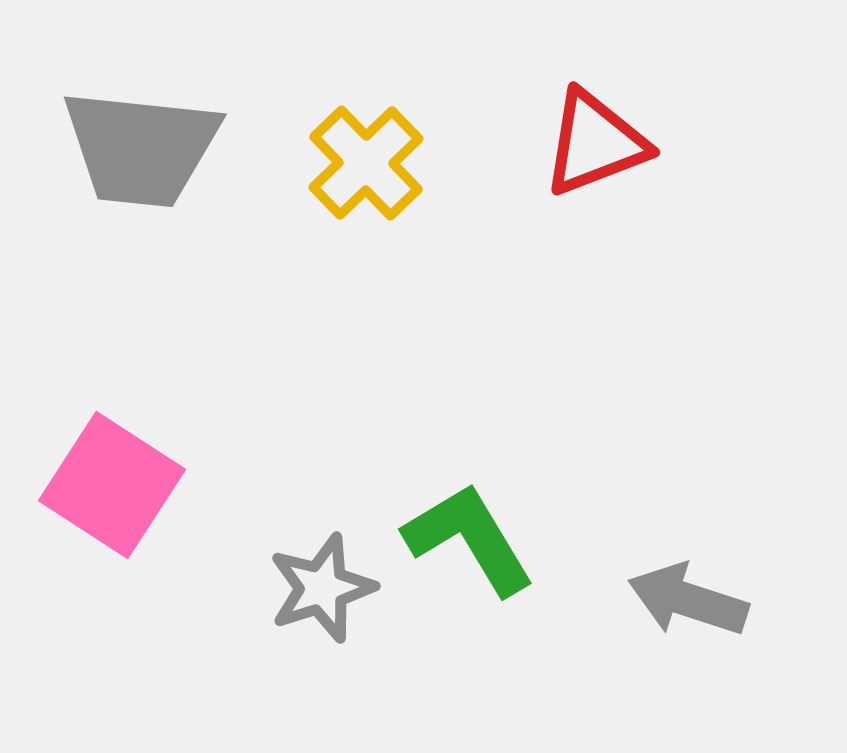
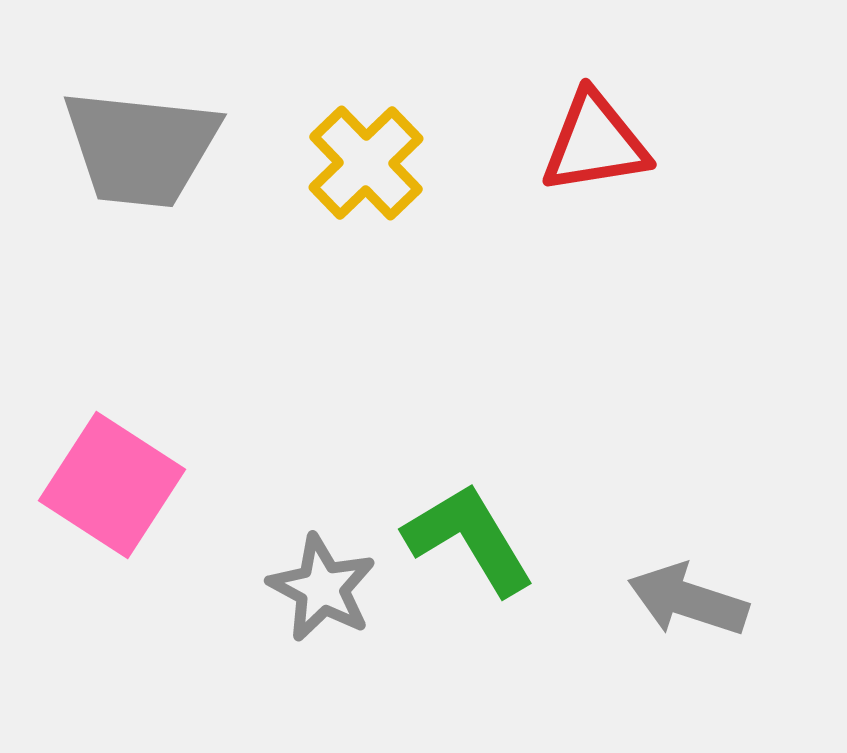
red triangle: rotated 12 degrees clockwise
gray star: rotated 26 degrees counterclockwise
